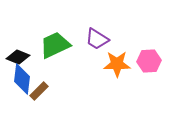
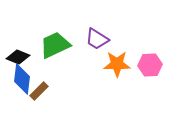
pink hexagon: moved 1 px right, 4 px down
